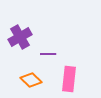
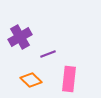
purple line: rotated 21 degrees counterclockwise
